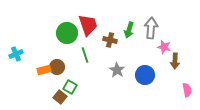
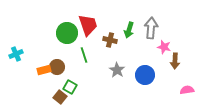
green line: moved 1 px left
pink semicircle: rotated 88 degrees counterclockwise
